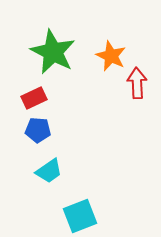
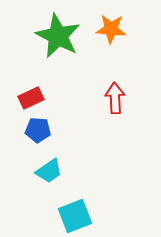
green star: moved 5 px right, 16 px up
orange star: moved 27 px up; rotated 20 degrees counterclockwise
red arrow: moved 22 px left, 15 px down
red rectangle: moved 3 px left
cyan square: moved 5 px left
